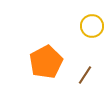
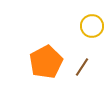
brown line: moved 3 px left, 8 px up
